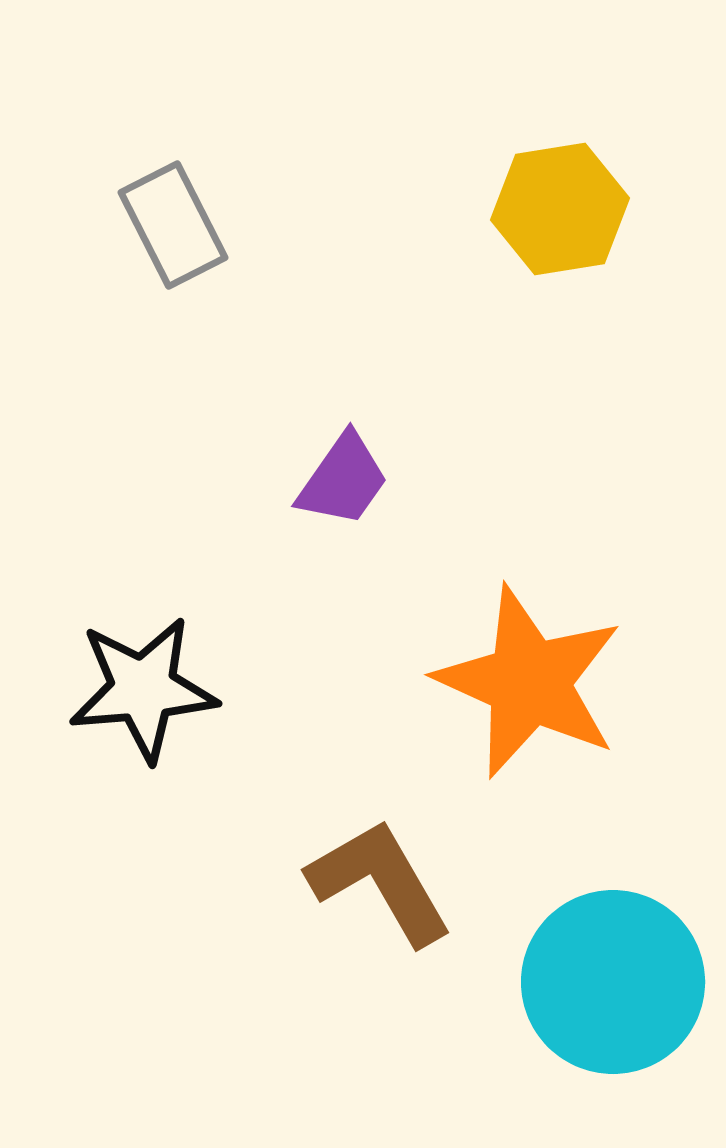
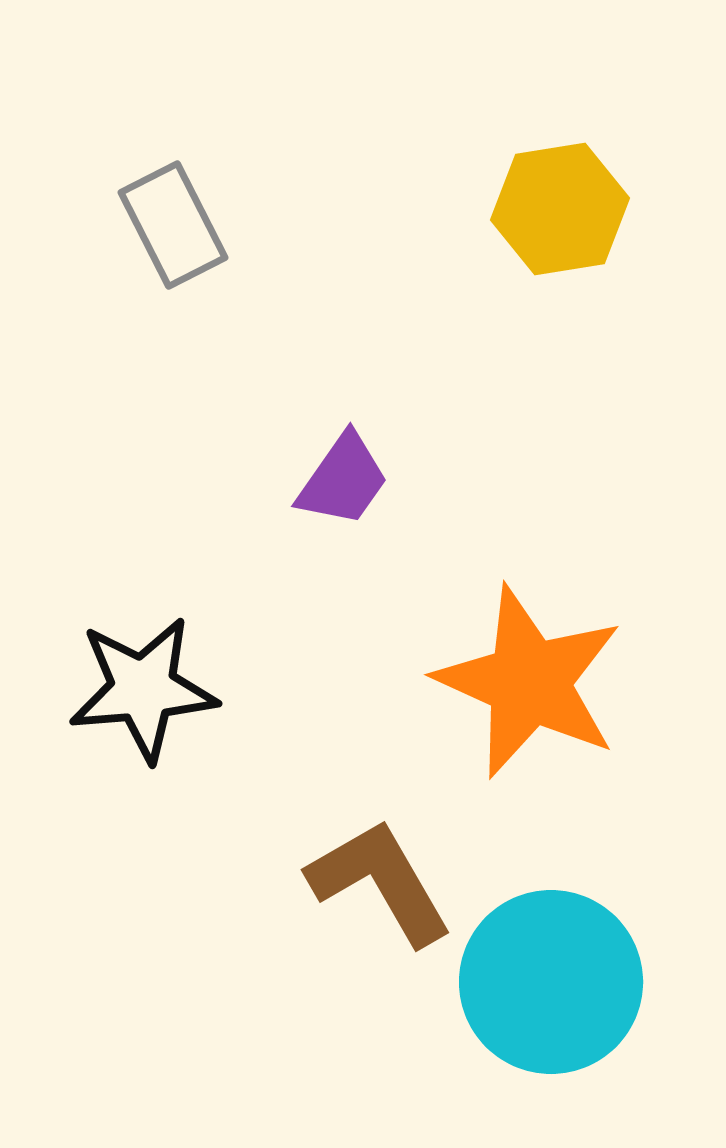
cyan circle: moved 62 px left
